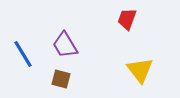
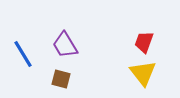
red trapezoid: moved 17 px right, 23 px down
yellow triangle: moved 3 px right, 3 px down
